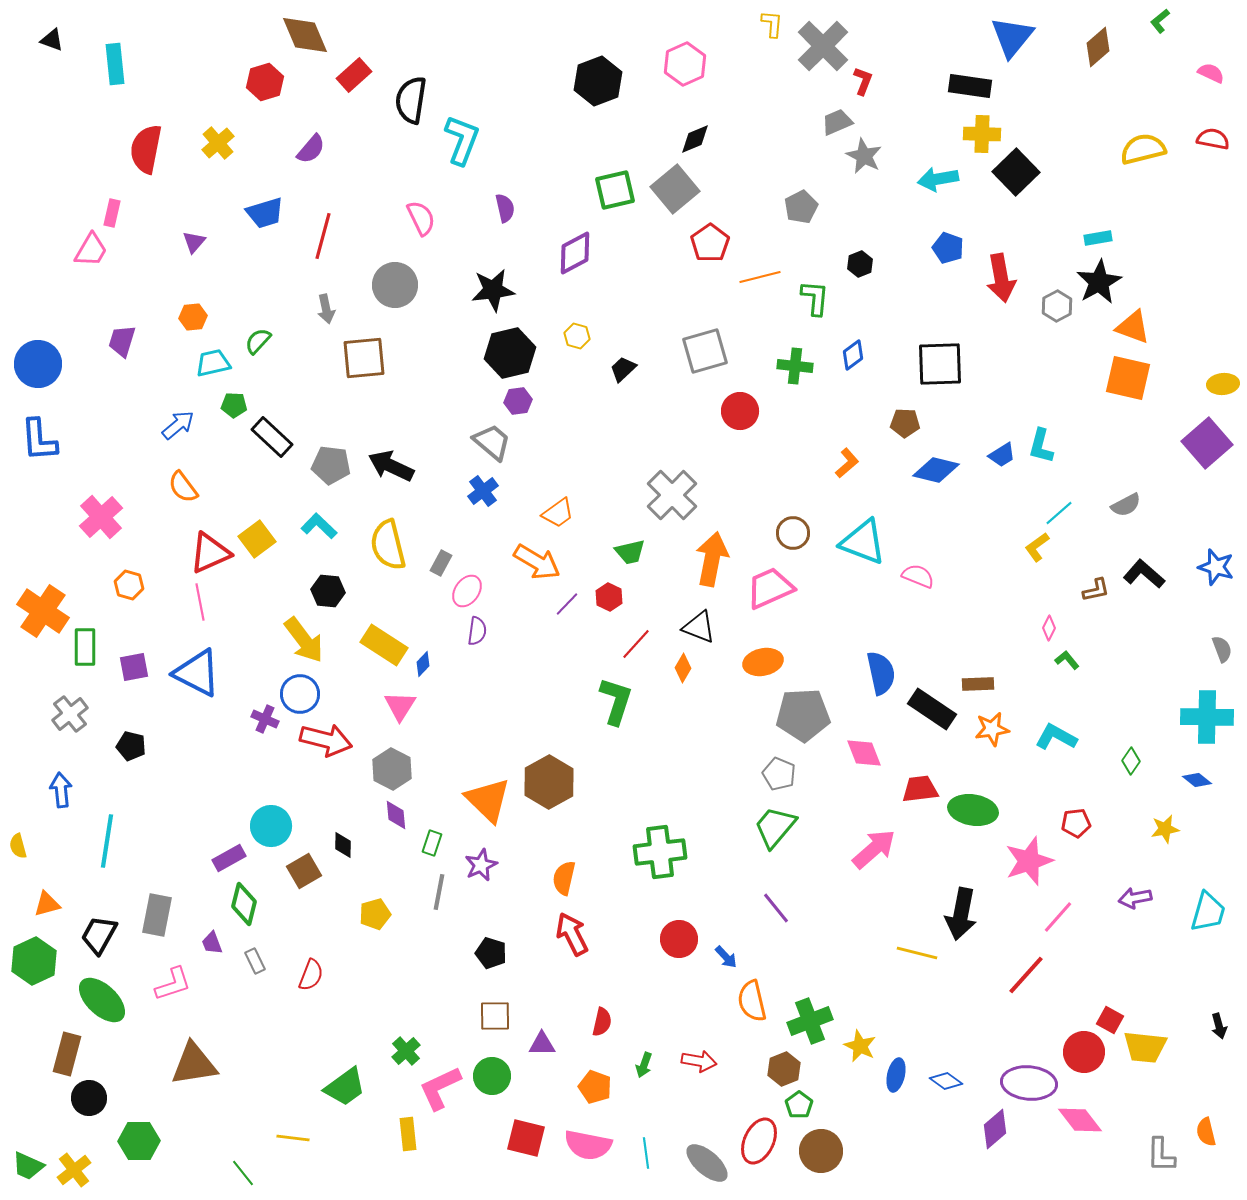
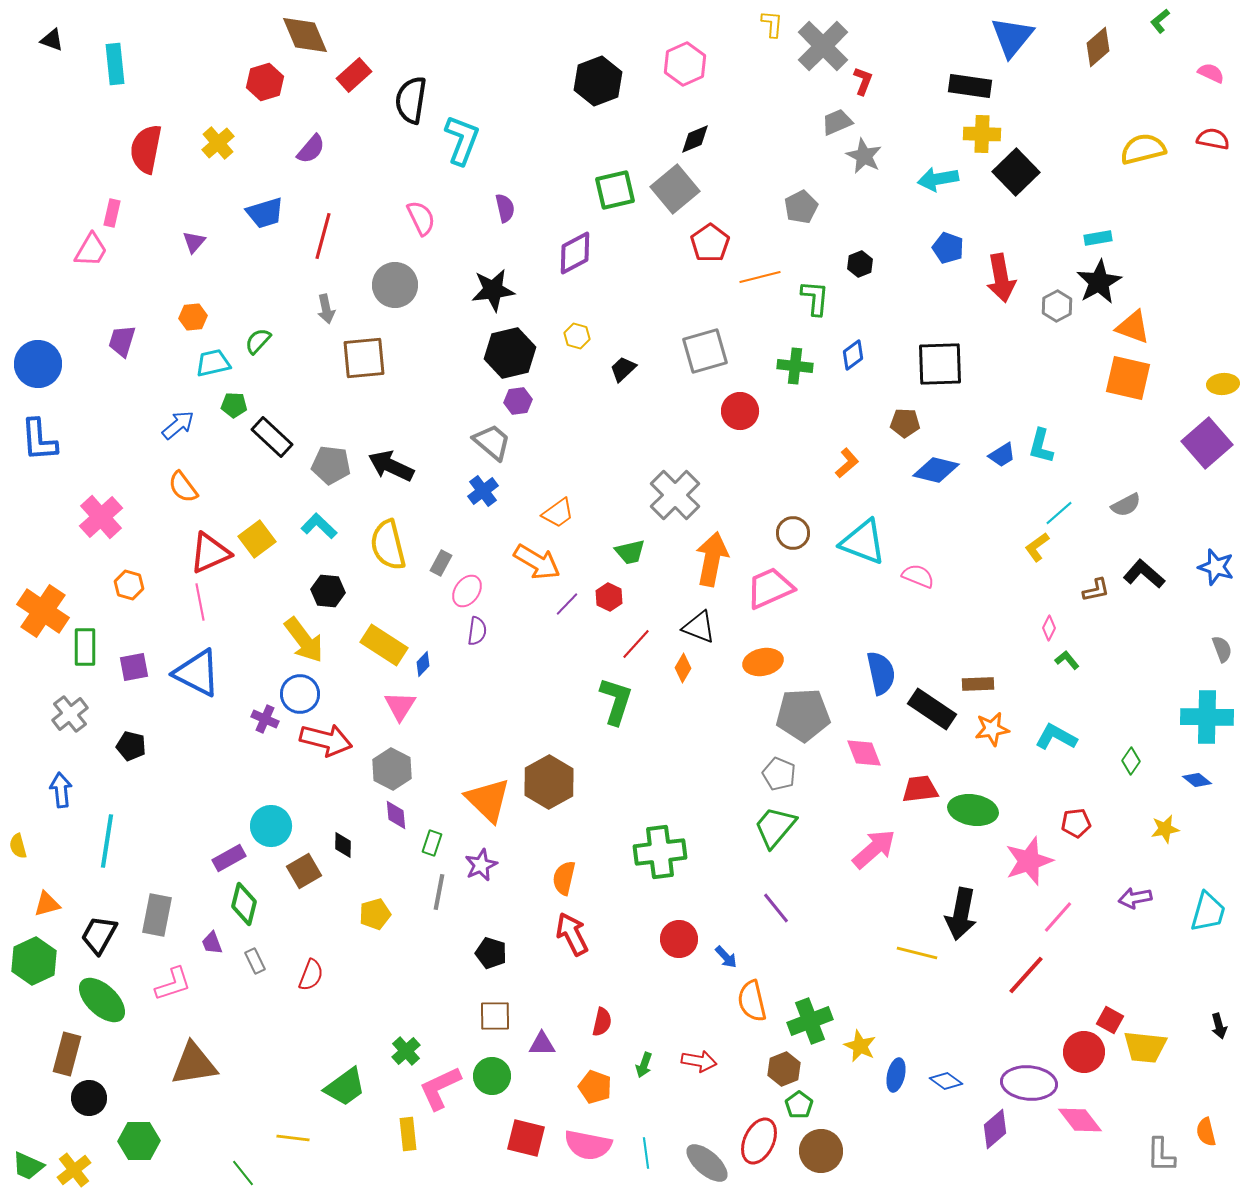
gray cross at (672, 495): moved 3 px right
